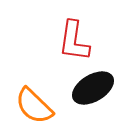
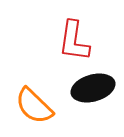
black ellipse: rotated 15 degrees clockwise
